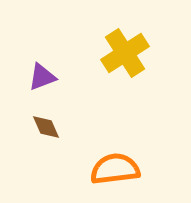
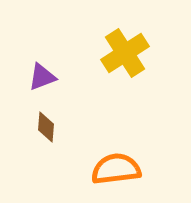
brown diamond: rotated 28 degrees clockwise
orange semicircle: moved 1 px right
